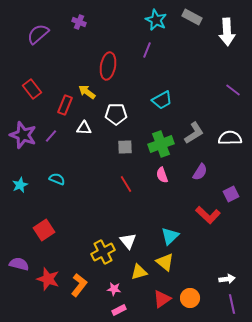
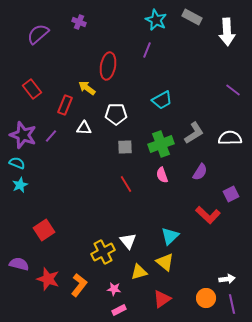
yellow arrow at (87, 92): moved 4 px up
cyan semicircle at (57, 179): moved 40 px left, 16 px up
orange circle at (190, 298): moved 16 px right
